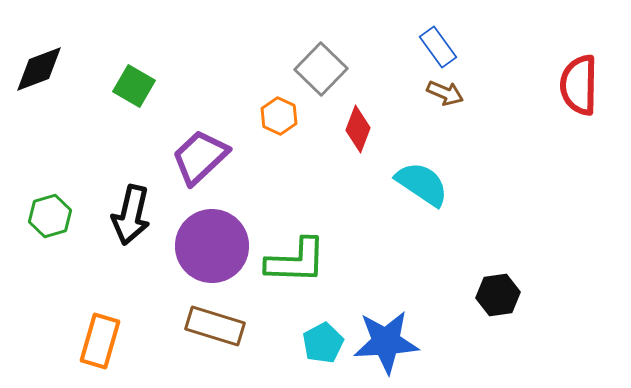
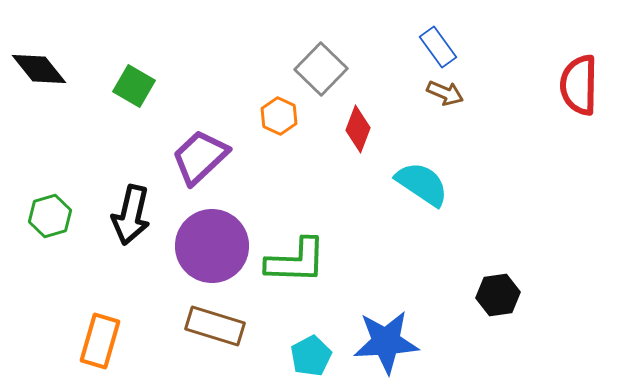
black diamond: rotated 72 degrees clockwise
cyan pentagon: moved 12 px left, 13 px down
